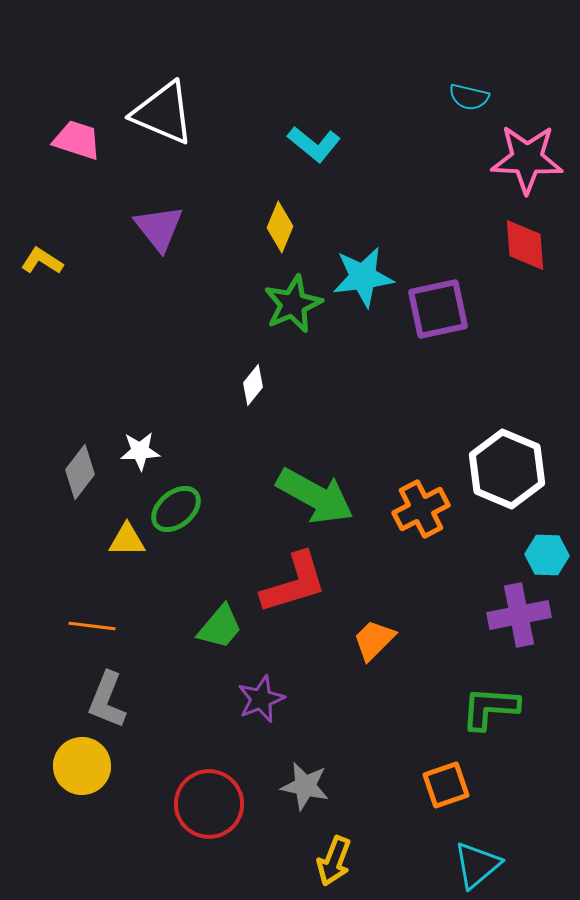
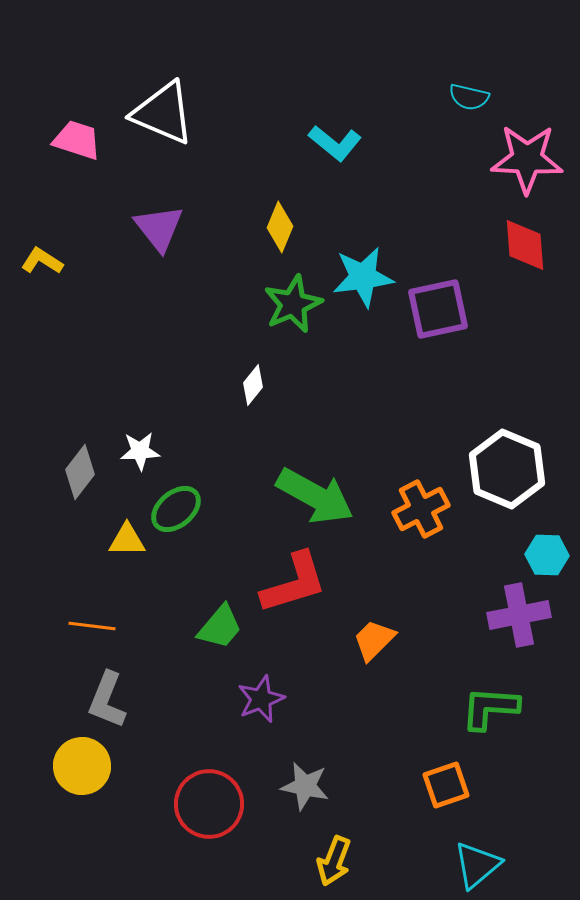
cyan L-shape: moved 21 px right, 1 px up
